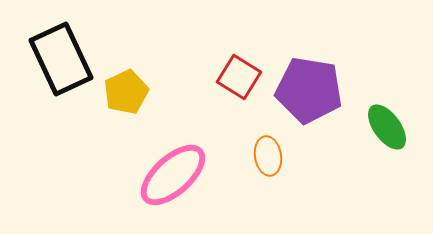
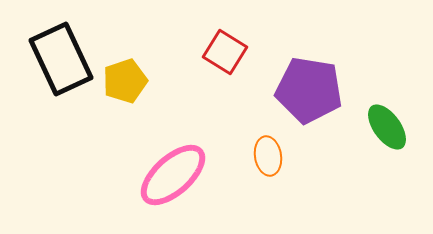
red square: moved 14 px left, 25 px up
yellow pentagon: moved 1 px left, 11 px up; rotated 6 degrees clockwise
